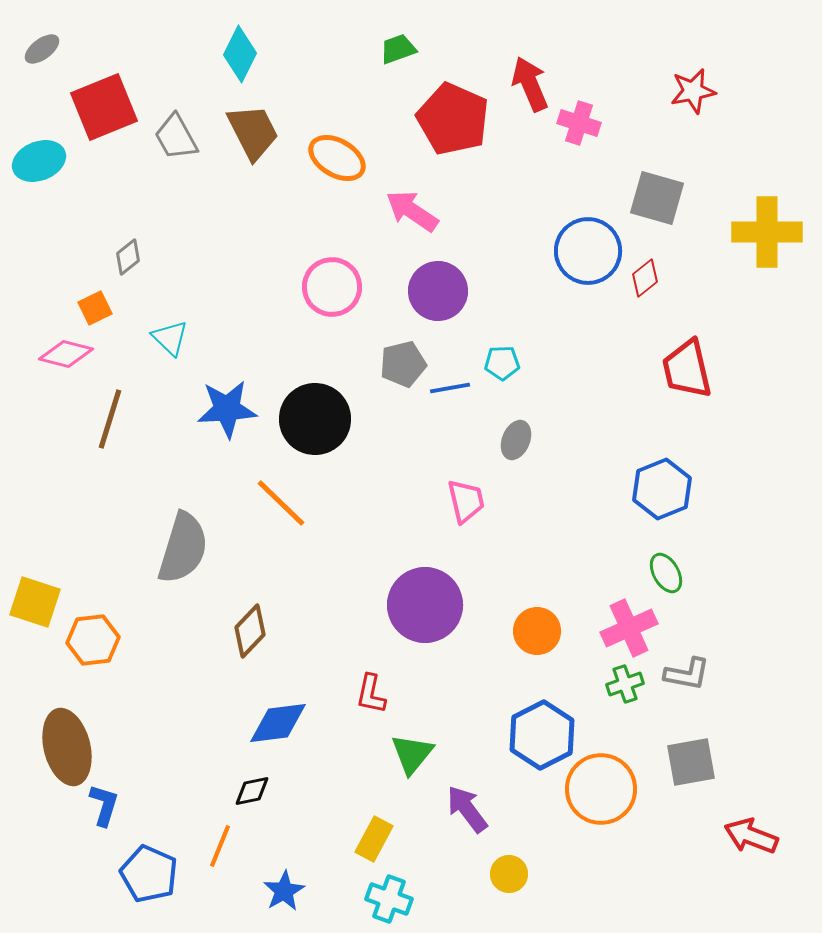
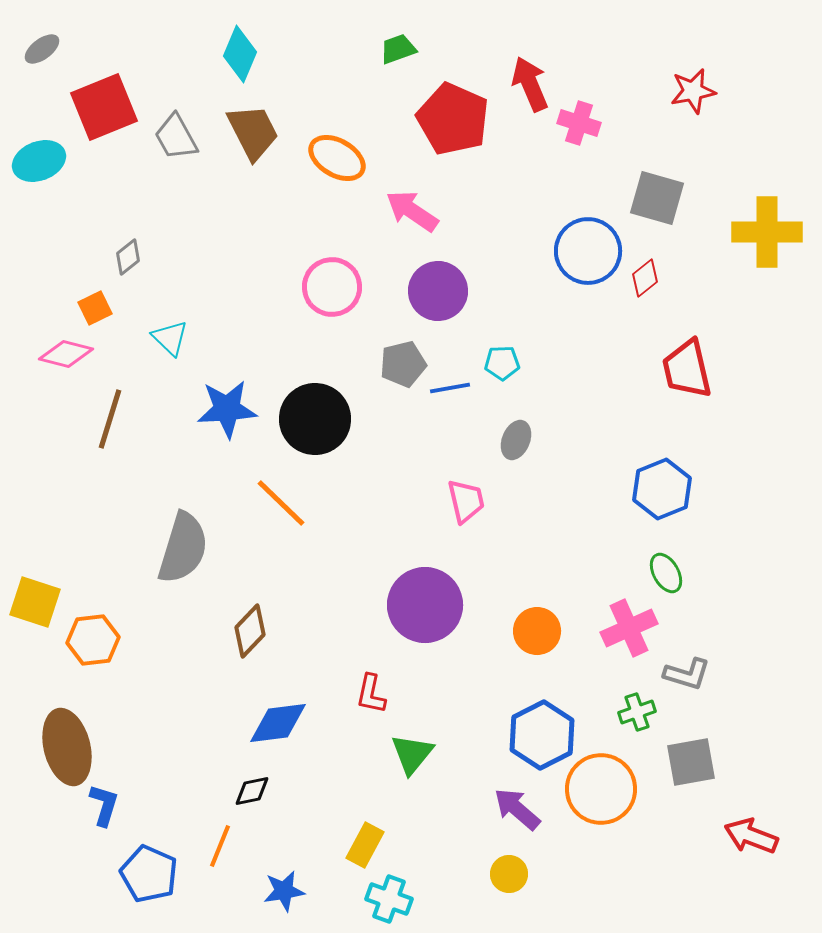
cyan diamond at (240, 54): rotated 4 degrees counterclockwise
gray L-shape at (687, 674): rotated 6 degrees clockwise
green cross at (625, 684): moved 12 px right, 28 px down
purple arrow at (467, 809): moved 50 px right; rotated 12 degrees counterclockwise
yellow rectangle at (374, 839): moved 9 px left, 6 px down
blue star at (284, 891): rotated 21 degrees clockwise
